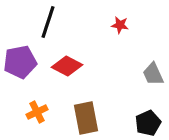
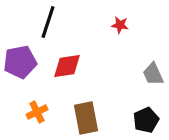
red diamond: rotated 36 degrees counterclockwise
black pentagon: moved 2 px left, 3 px up
